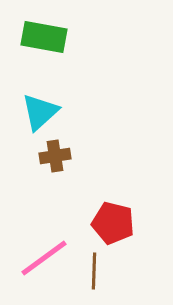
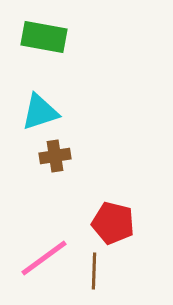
cyan triangle: rotated 24 degrees clockwise
